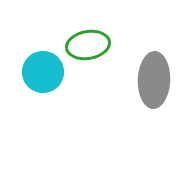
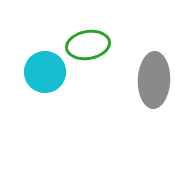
cyan circle: moved 2 px right
